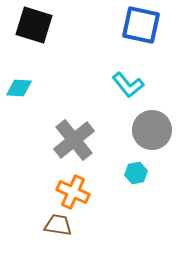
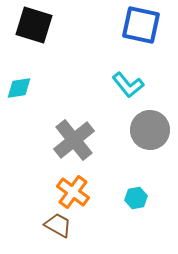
cyan diamond: rotated 12 degrees counterclockwise
gray circle: moved 2 px left
cyan hexagon: moved 25 px down
orange cross: rotated 12 degrees clockwise
brown trapezoid: rotated 20 degrees clockwise
